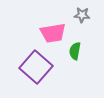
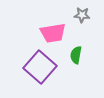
green semicircle: moved 1 px right, 4 px down
purple square: moved 4 px right
